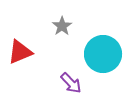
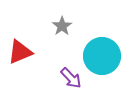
cyan circle: moved 1 px left, 2 px down
purple arrow: moved 5 px up
